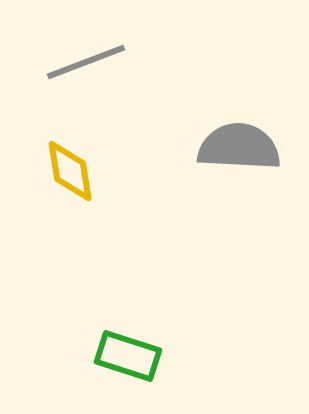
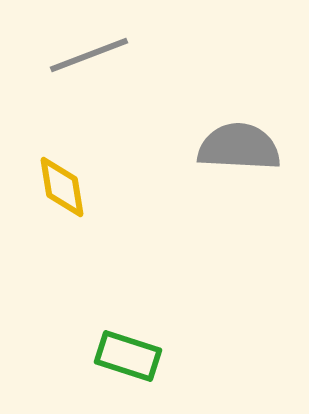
gray line: moved 3 px right, 7 px up
yellow diamond: moved 8 px left, 16 px down
